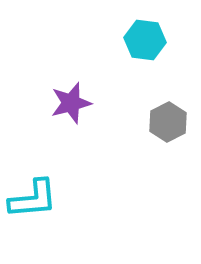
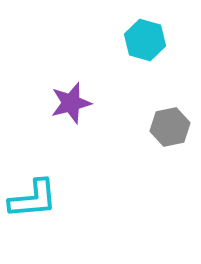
cyan hexagon: rotated 9 degrees clockwise
gray hexagon: moved 2 px right, 5 px down; rotated 15 degrees clockwise
